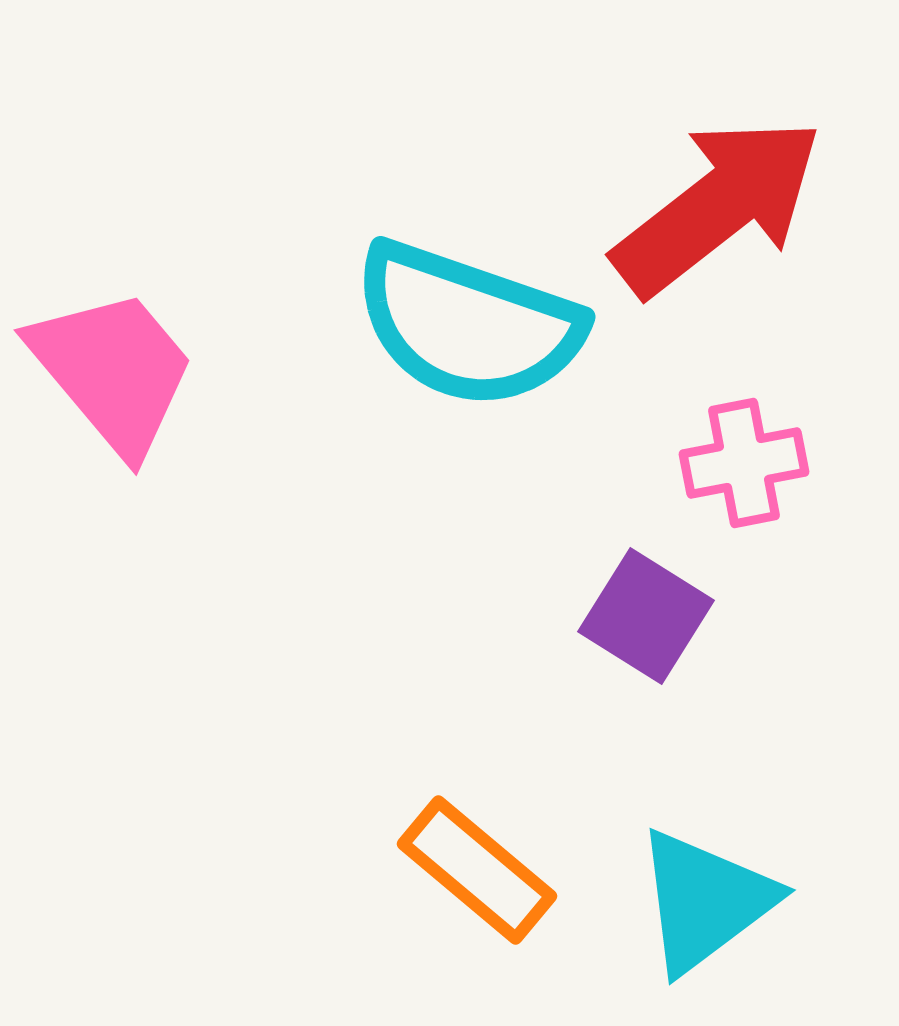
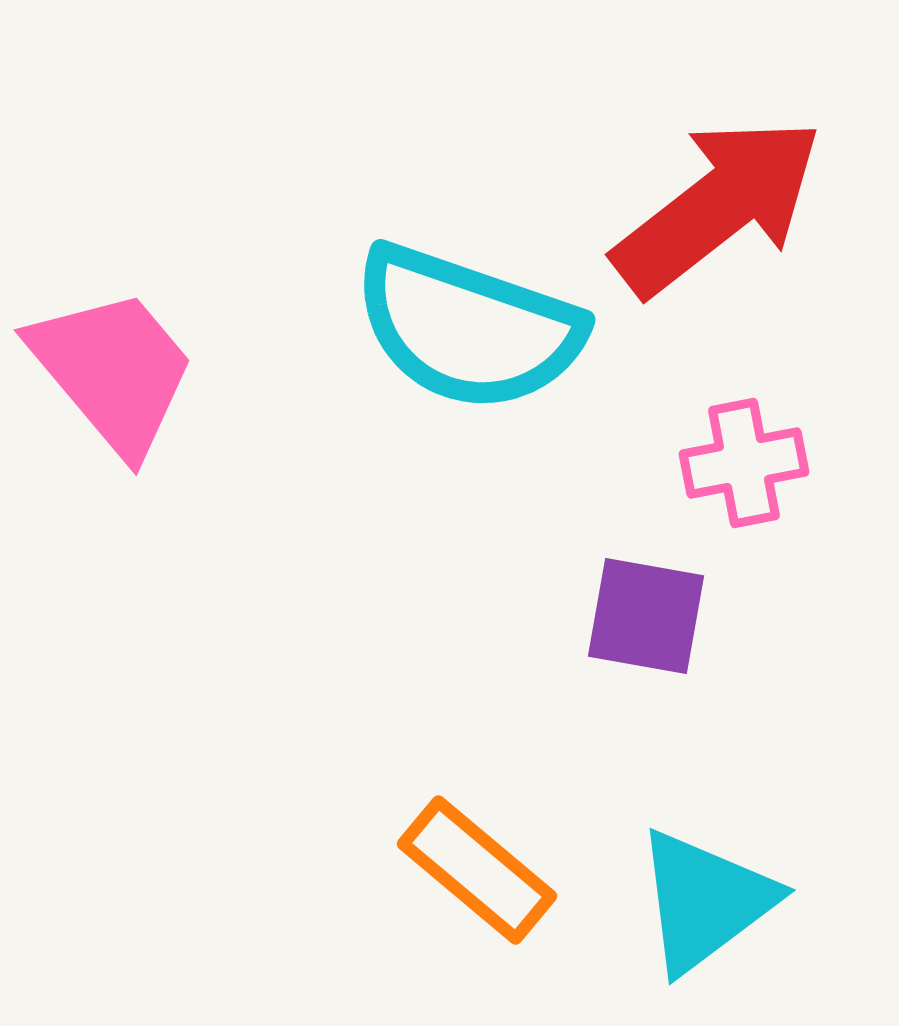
cyan semicircle: moved 3 px down
purple square: rotated 22 degrees counterclockwise
